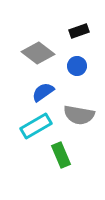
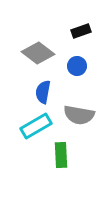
black rectangle: moved 2 px right
blue semicircle: rotated 45 degrees counterclockwise
green rectangle: rotated 20 degrees clockwise
